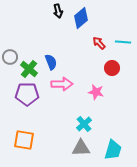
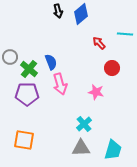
blue diamond: moved 4 px up
cyan line: moved 2 px right, 8 px up
pink arrow: moved 2 px left; rotated 75 degrees clockwise
